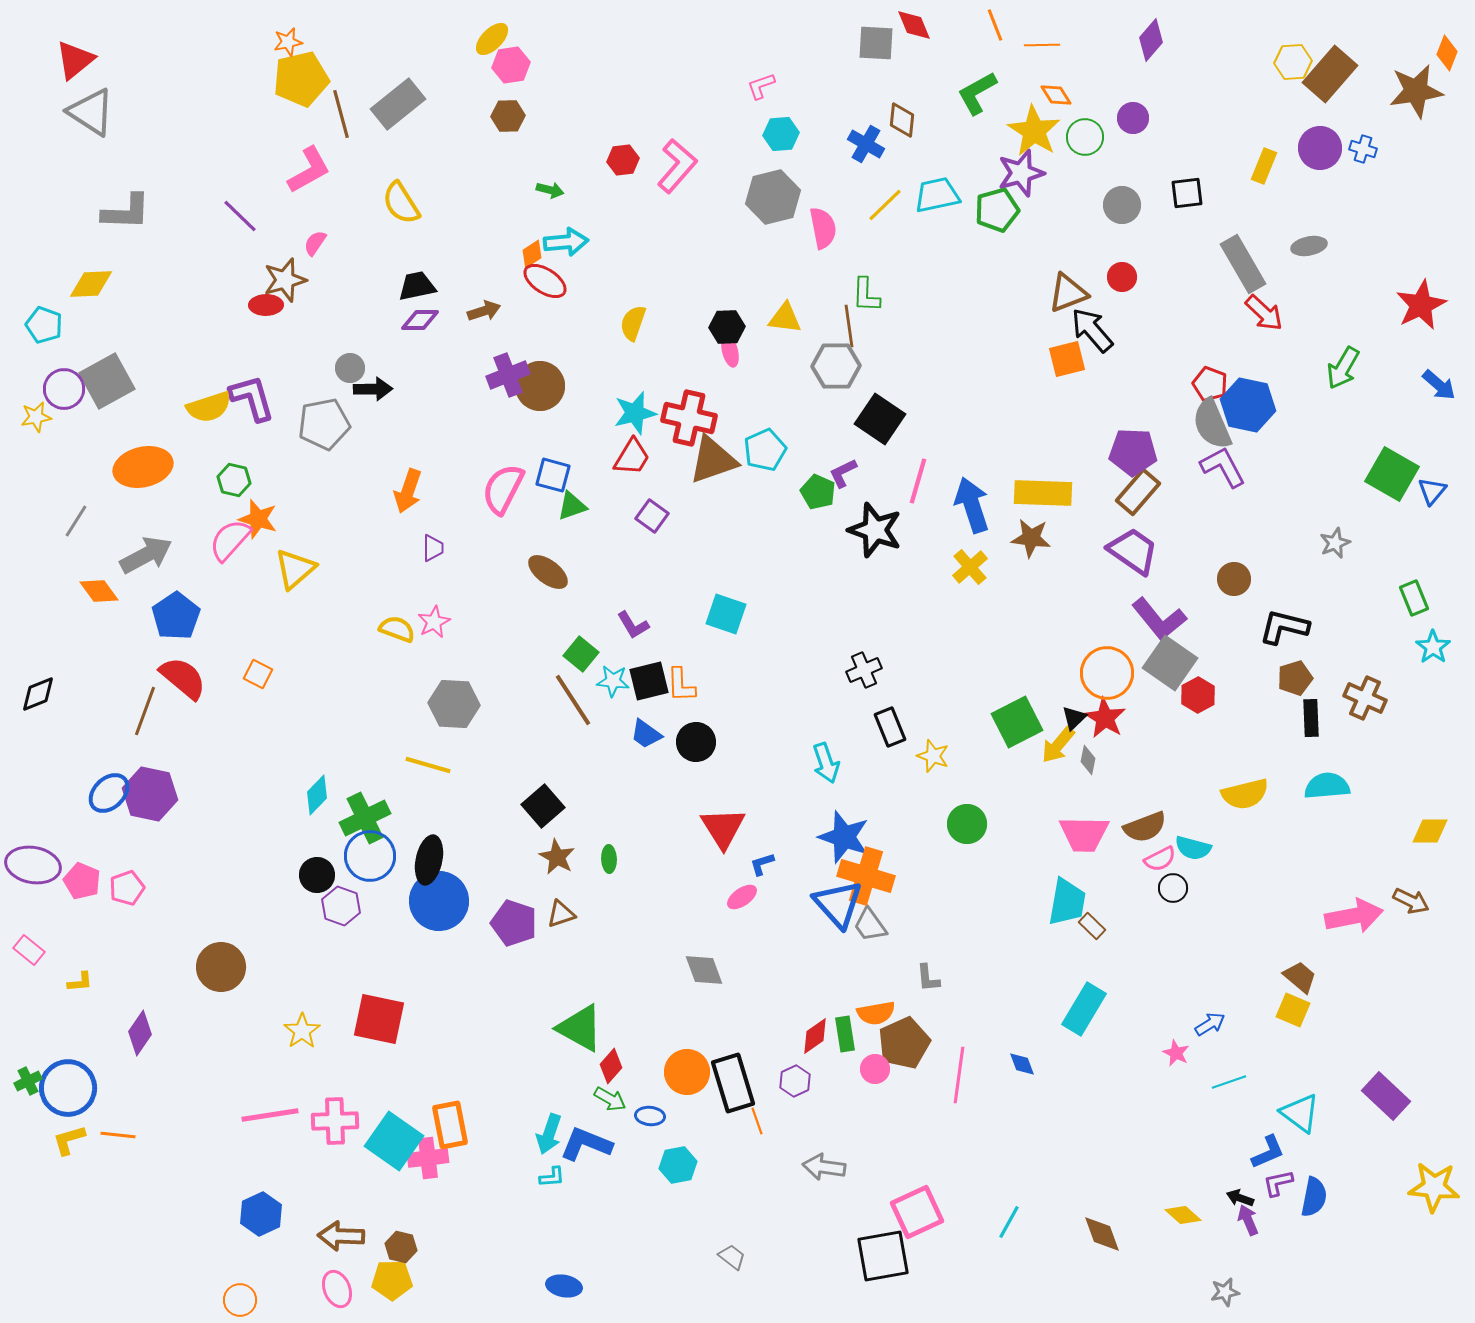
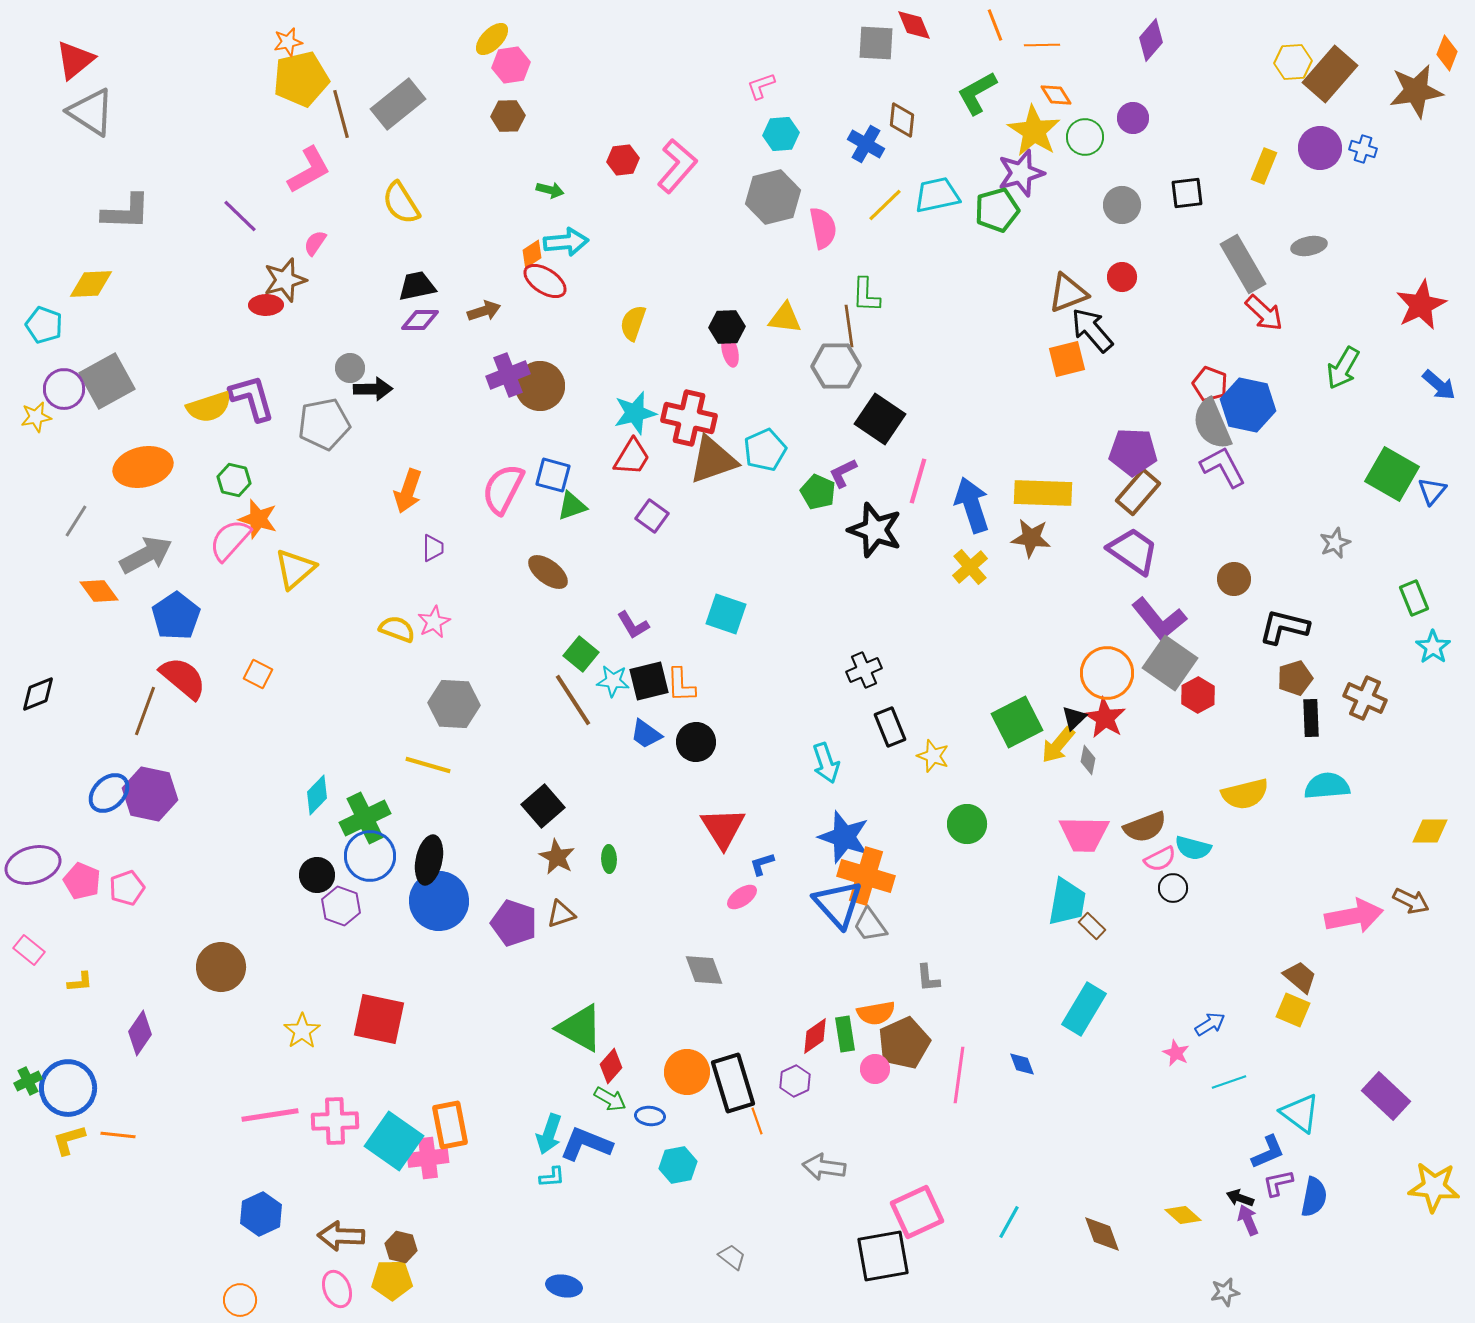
purple ellipse at (33, 865): rotated 26 degrees counterclockwise
